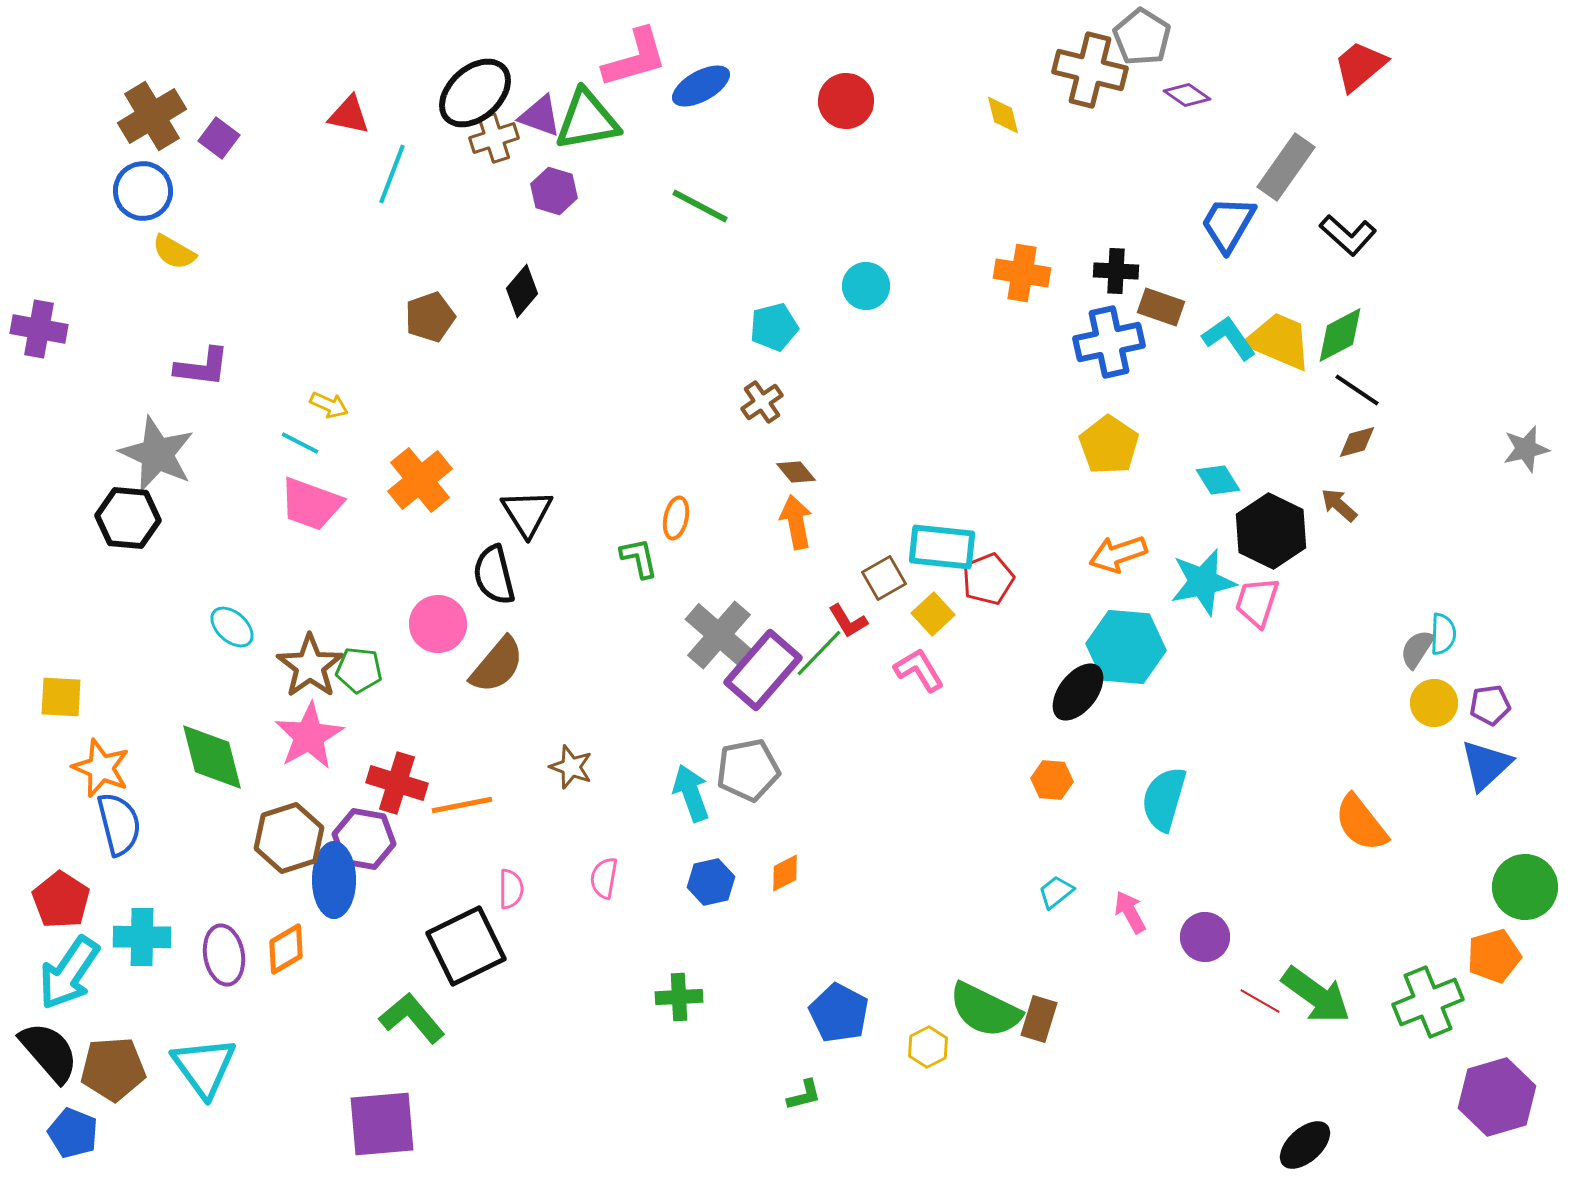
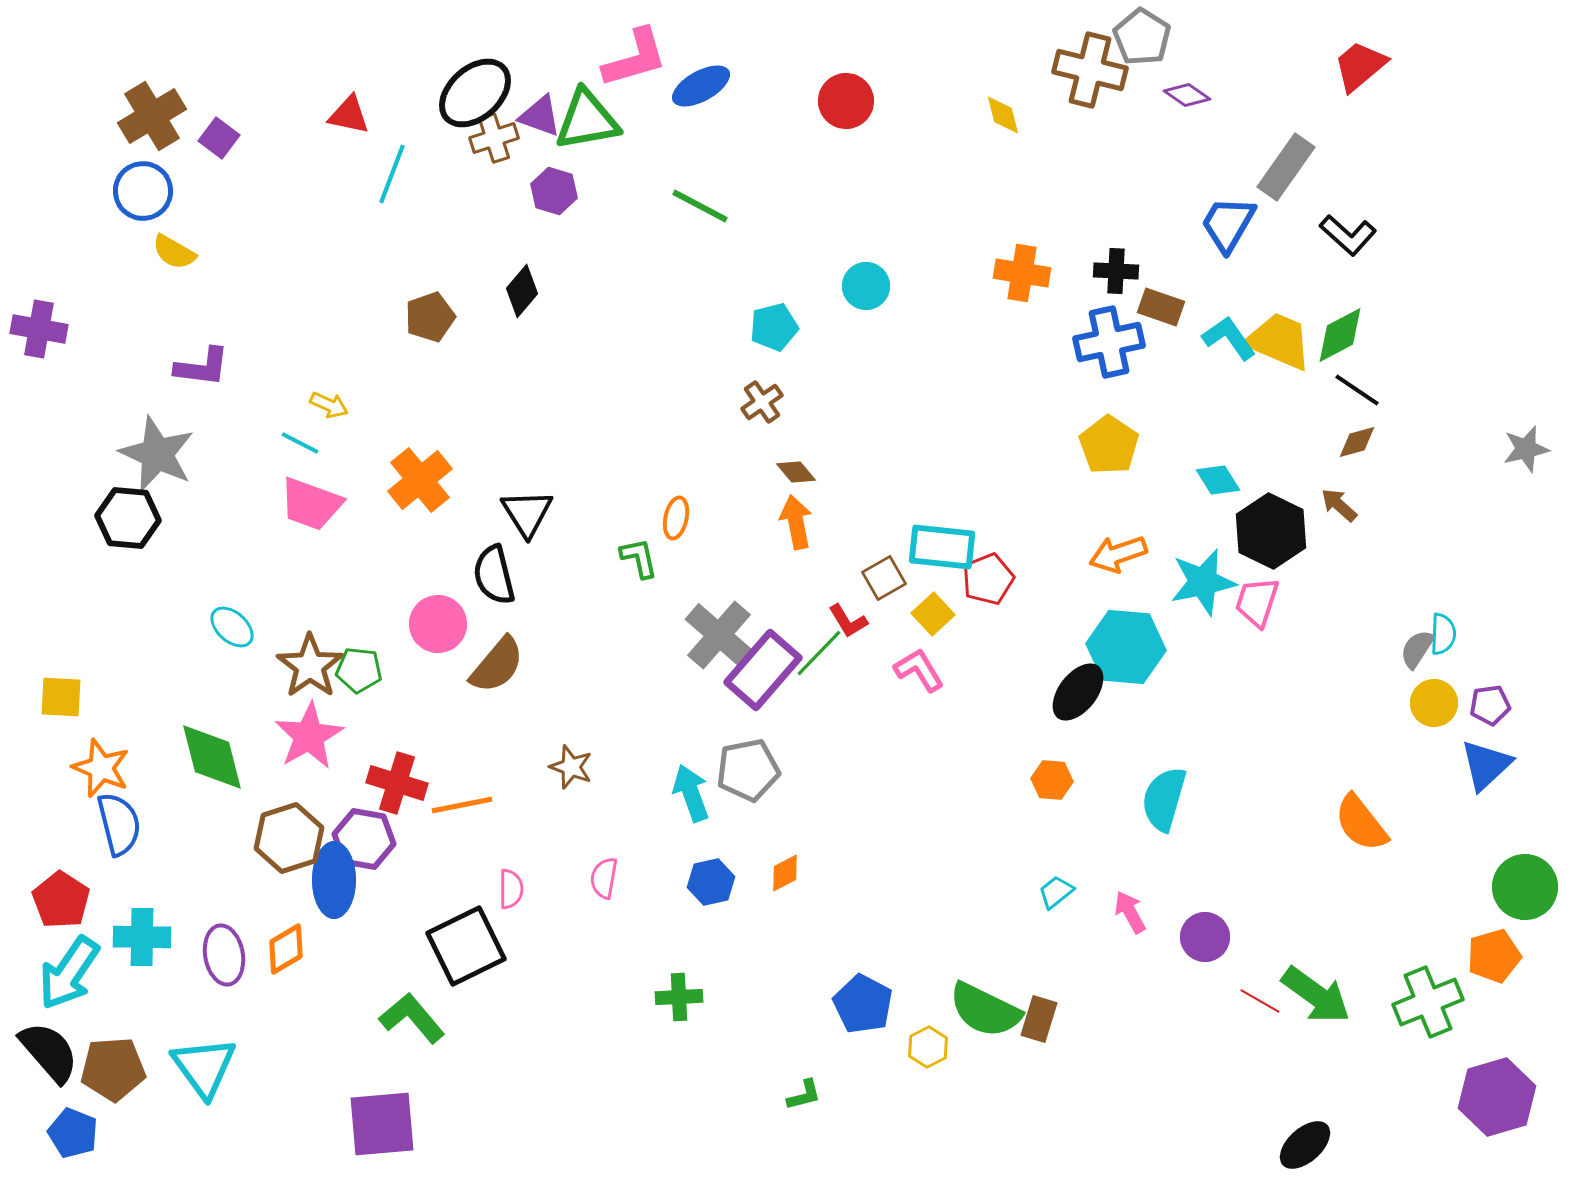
blue pentagon at (839, 1013): moved 24 px right, 9 px up
